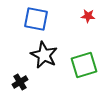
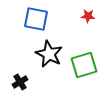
black star: moved 5 px right, 1 px up
